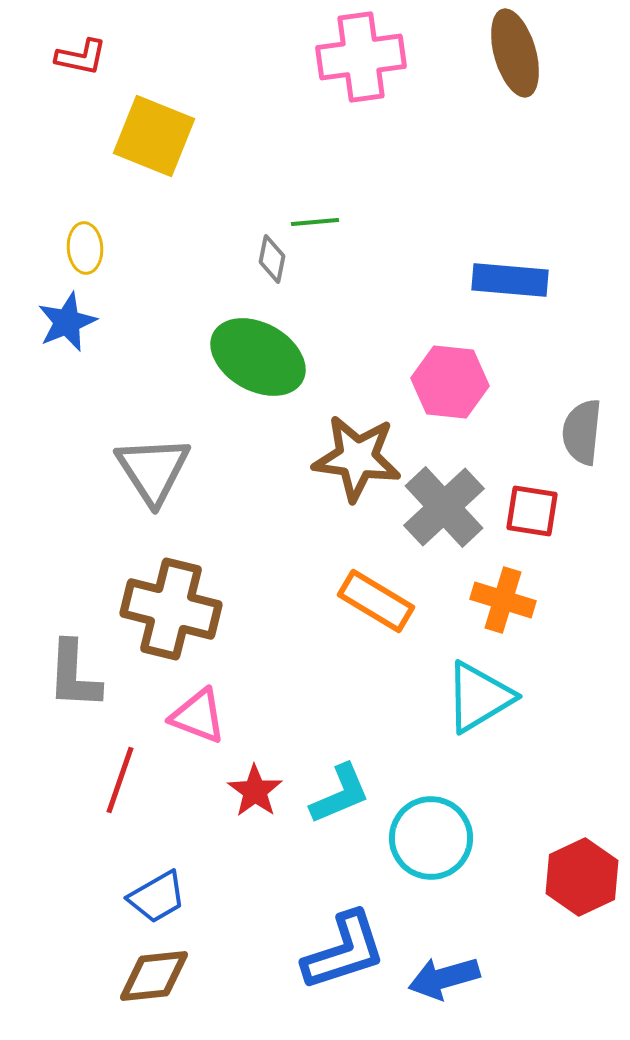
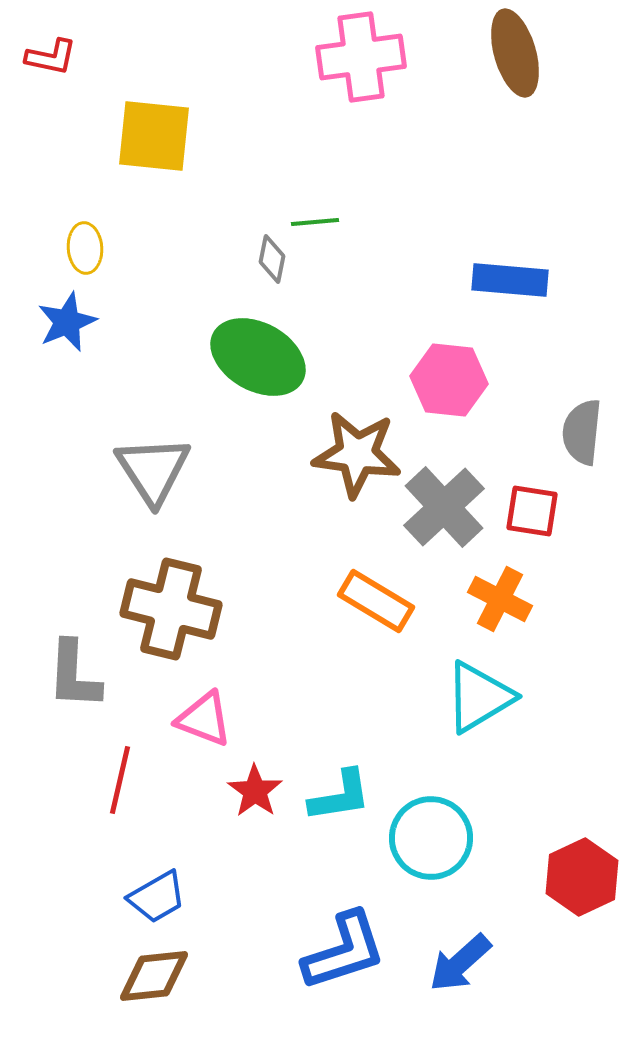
red L-shape: moved 30 px left
yellow square: rotated 16 degrees counterclockwise
pink hexagon: moved 1 px left, 2 px up
brown star: moved 4 px up
orange cross: moved 3 px left, 1 px up; rotated 10 degrees clockwise
pink triangle: moved 6 px right, 3 px down
red line: rotated 6 degrees counterclockwise
cyan L-shape: moved 2 px down; rotated 14 degrees clockwise
blue arrow: moved 16 px right, 15 px up; rotated 26 degrees counterclockwise
